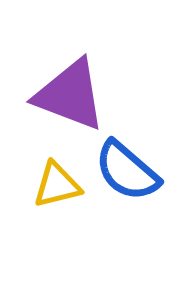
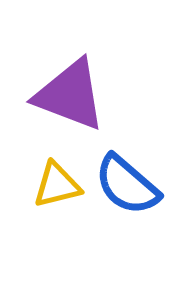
blue semicircle: moved 14 px down
